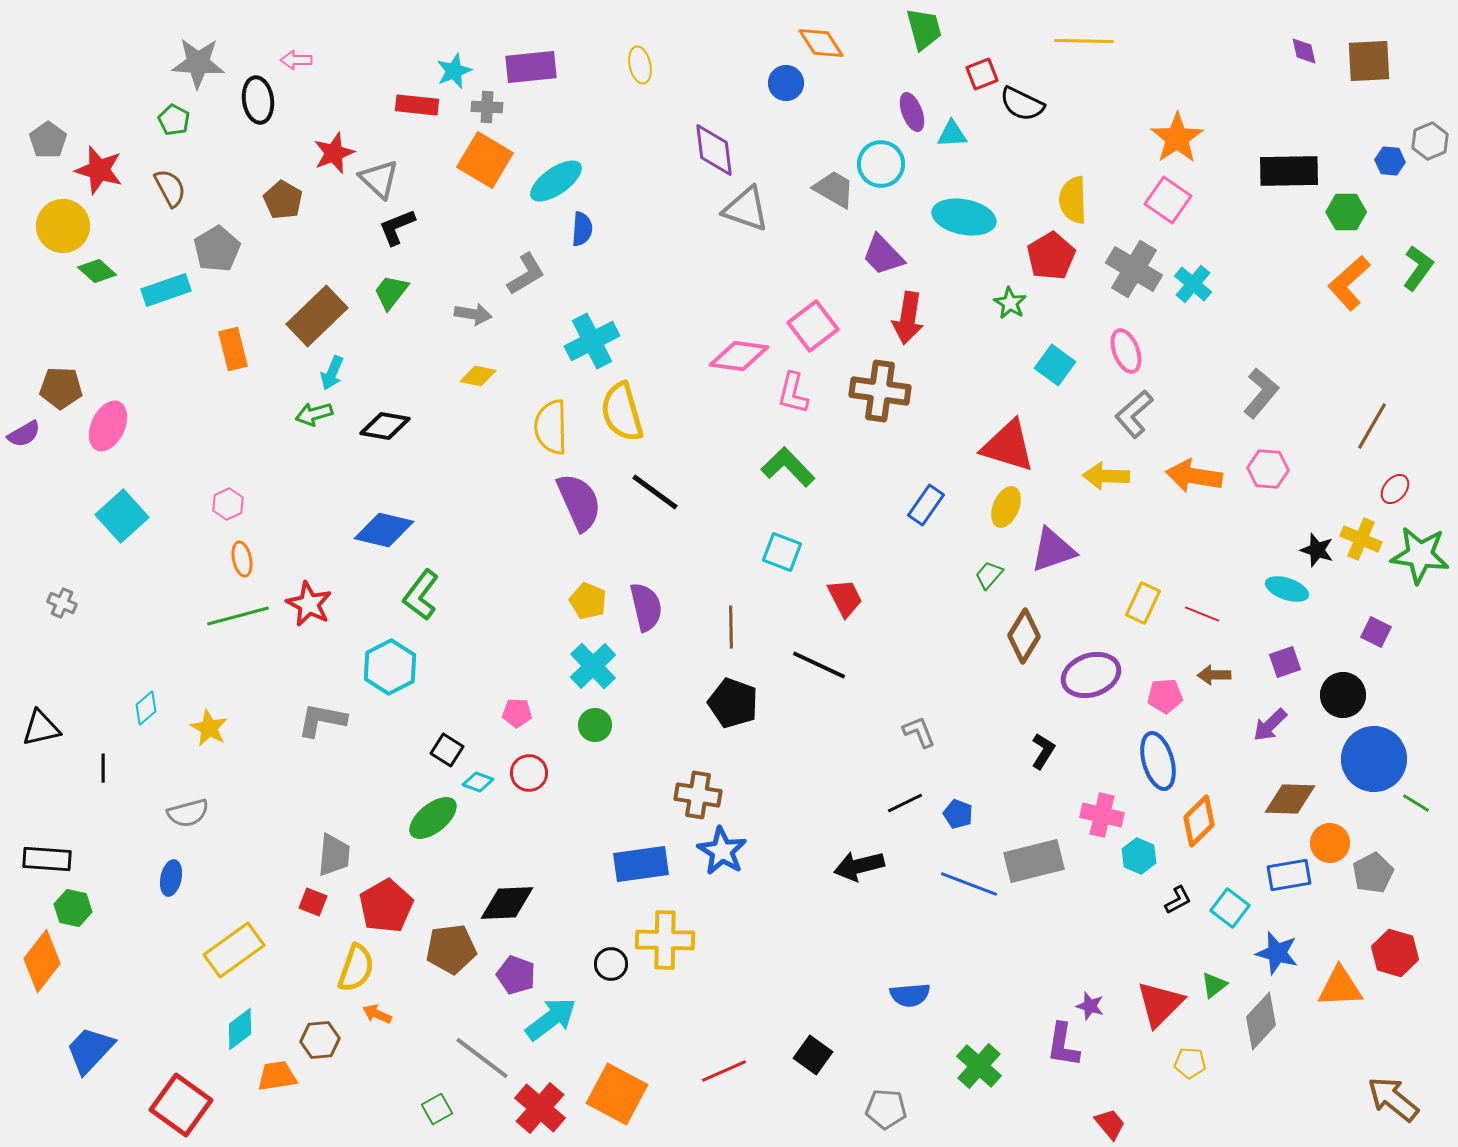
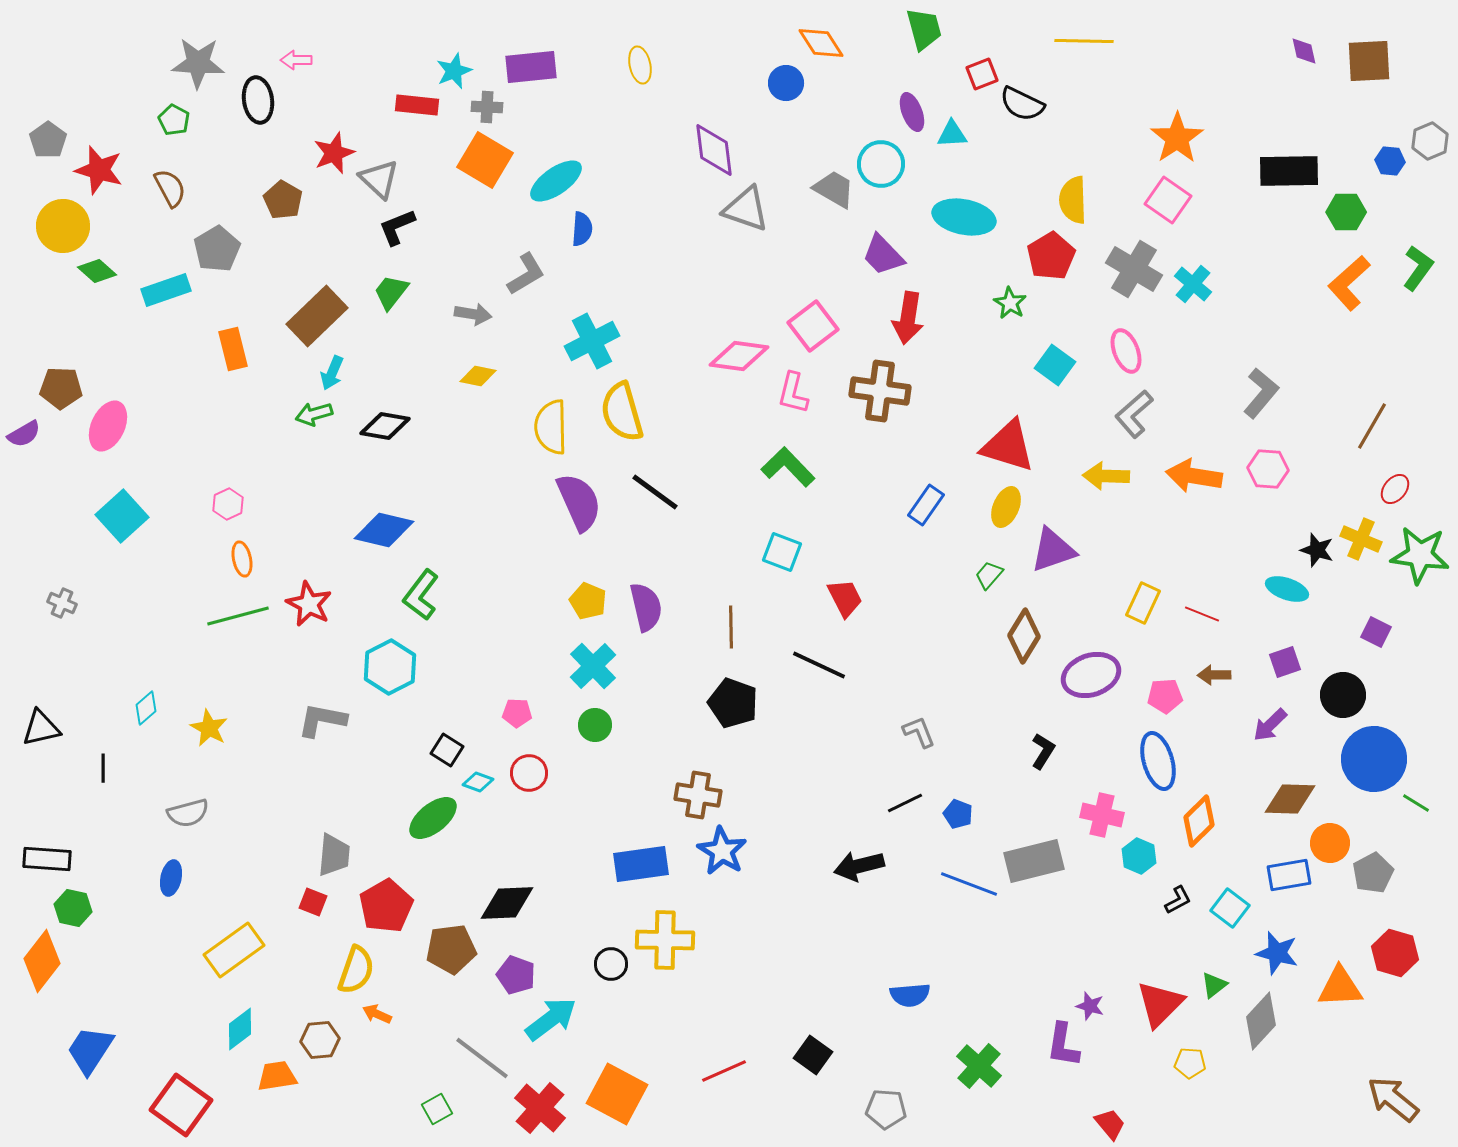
yellow semicircle at (356, 968): moved 2 px down
blue trapezoid at (90, 1050): rotated 10 degrees counterclockwise
